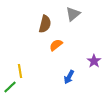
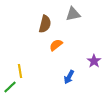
gray triangle: rotated 28 degrees clockwise
